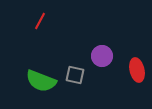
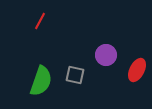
purple circle: moved 4 px right, 1 px up
red ellipse: rotated 40 degrees clockwise
green semicircle: rotated 92 degrees counterclockwise
